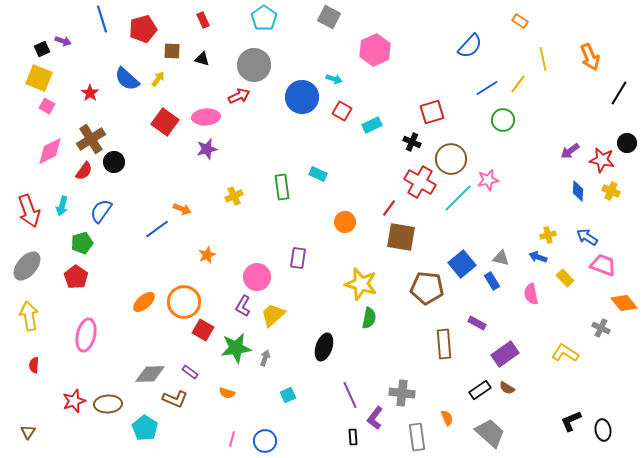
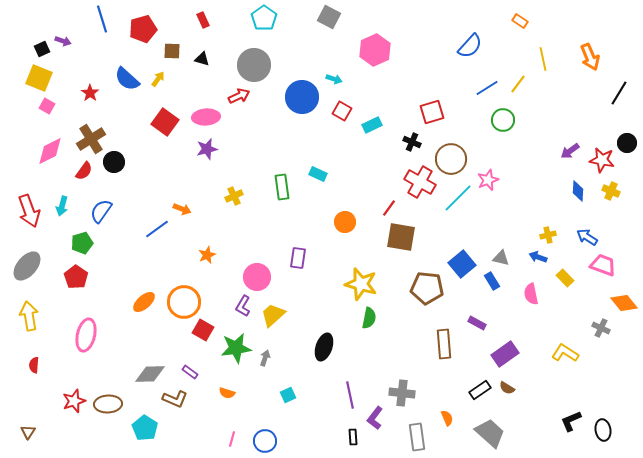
pink star at (488, 180): rotated 10 degrees counterclockwise
purple line at (350, 395): rotated 12 degrees clockwise
